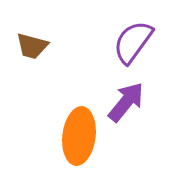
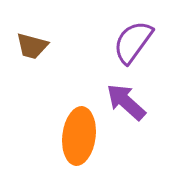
purple arrow: rotated 87 degrees counterclockwise
